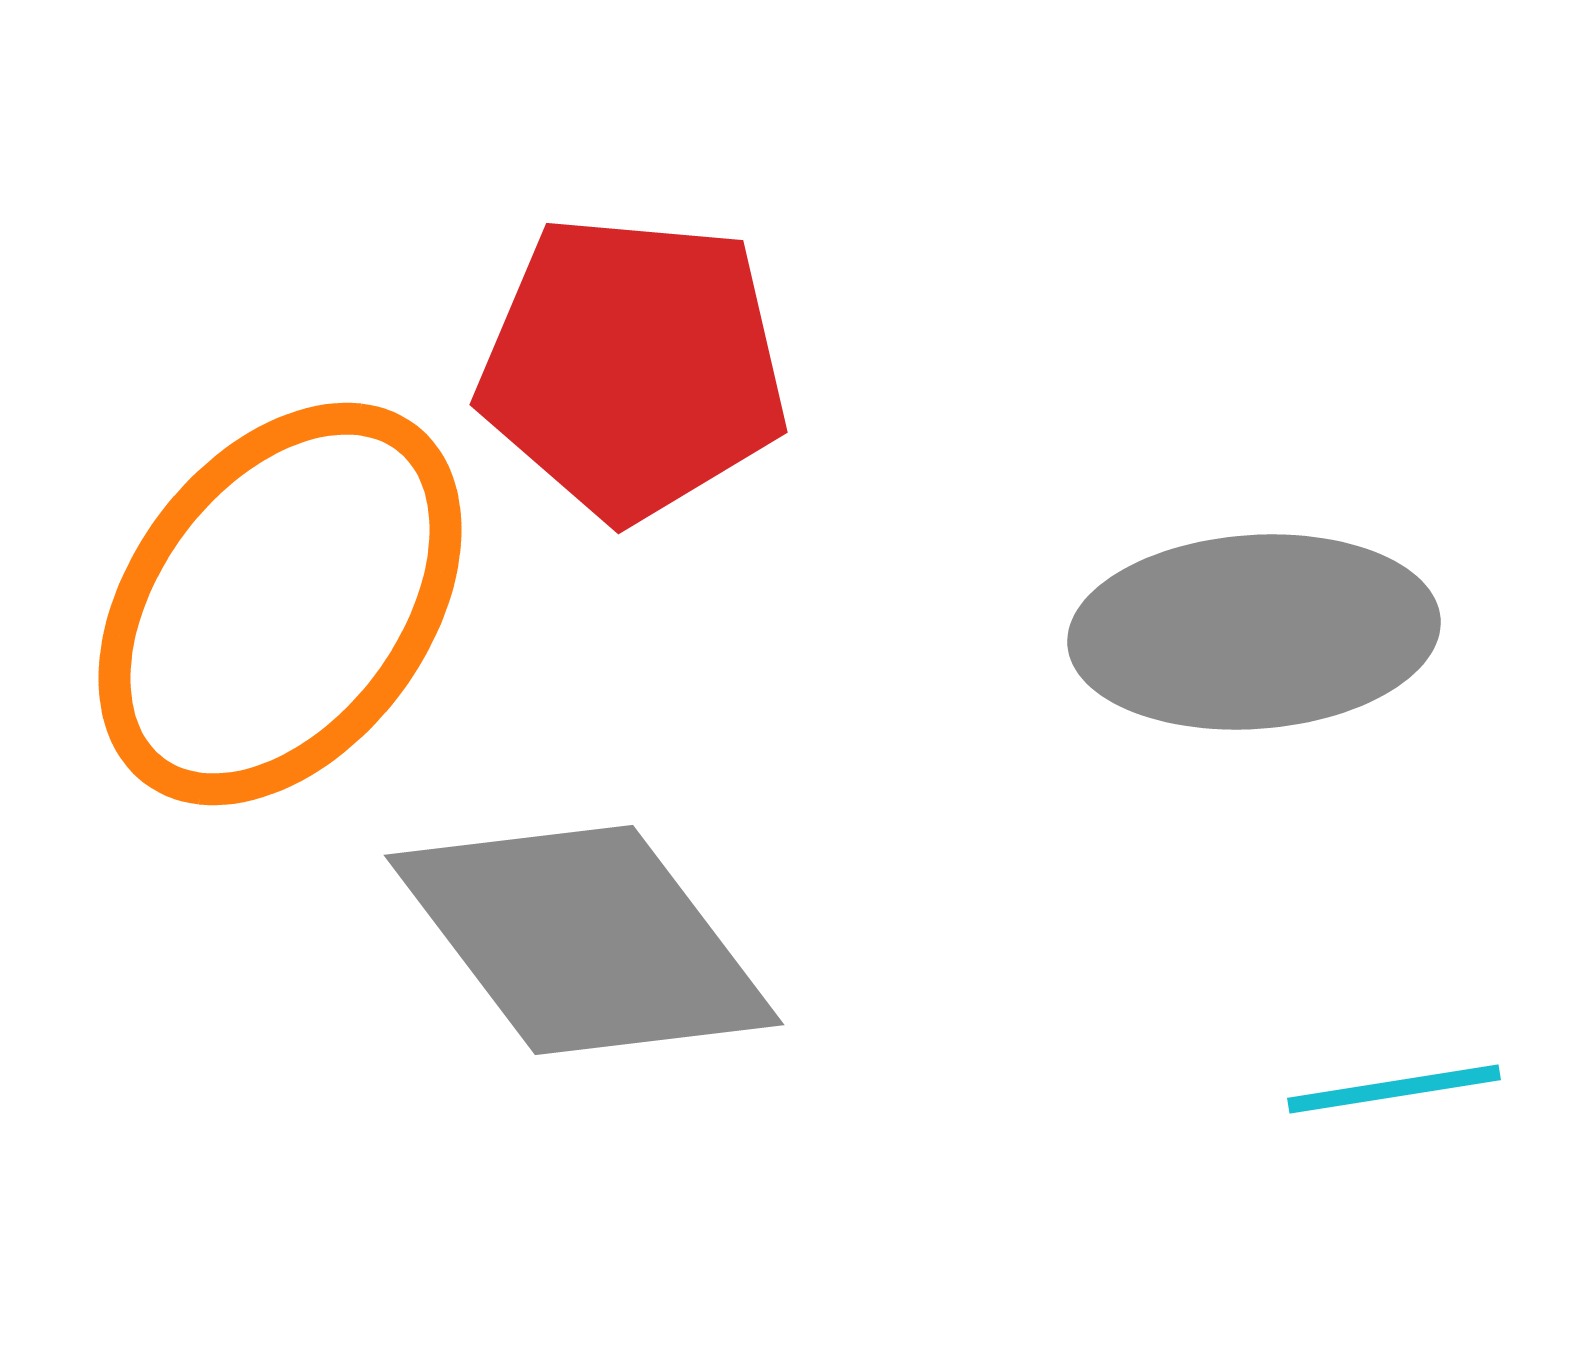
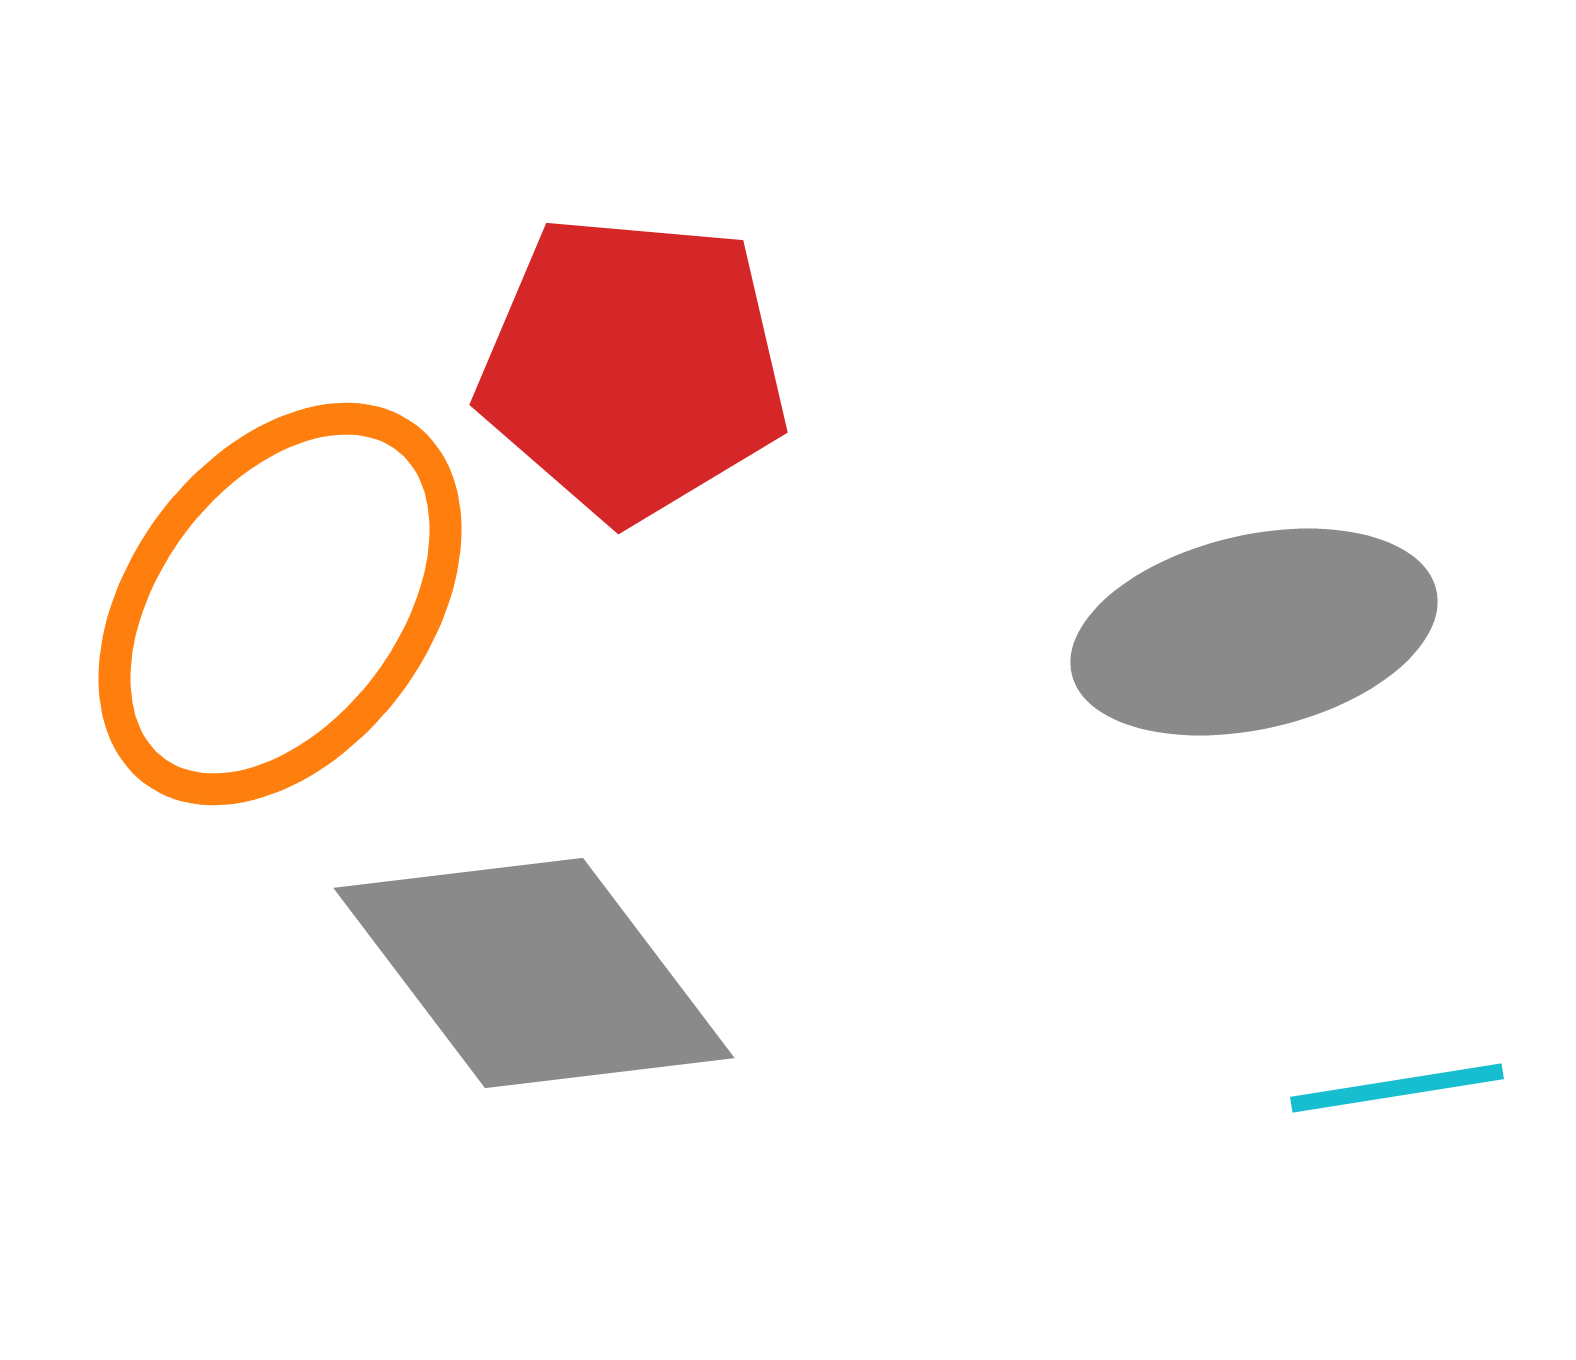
gray ellipse: rotated 9 degrees counterclockwise
gray diamond: moved 50 px left, 33 px down
cyan line: moved 3 px right, 1 px up
